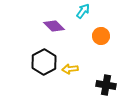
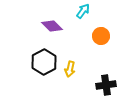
purple diamond: moved 2 px left
yellow arrow: rotated 70 degrees counterclockwise
black cross: rotated 18 degrees counterclockwise
